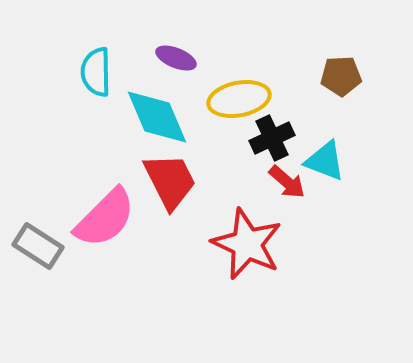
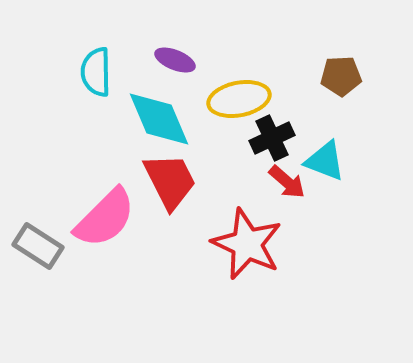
purple ellipse: moved 1 px left, 2 px down
cyan diamond: moved 2 px right, 2 px down
